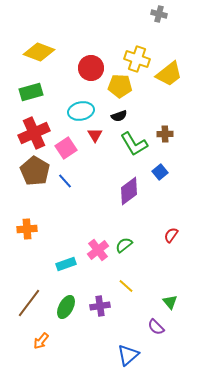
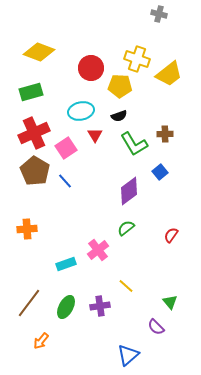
green semicircle: moved 2 px right, 17 px up
